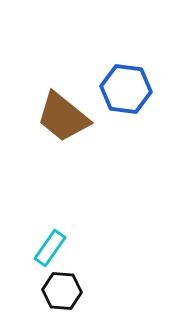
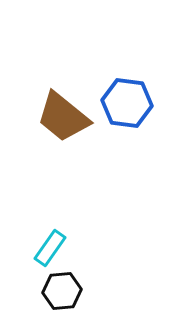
blue hexagon: moved 1 px right, 14 px down
black hexagon: rotated 9 degrees counterclockwise
